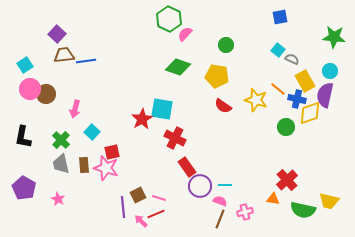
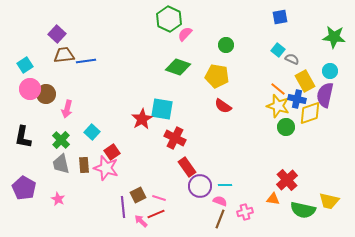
yellow star at (256, 100): moved 22 px right, 6 px down
pink arrow at (75, 109): moved 8 px left
red square at (112, 152): rotated 21 degrees counterclockwise
